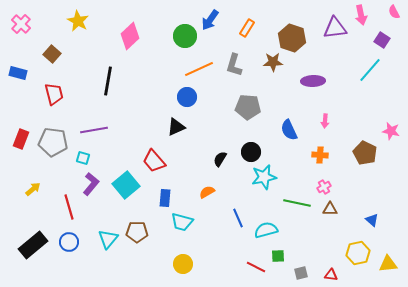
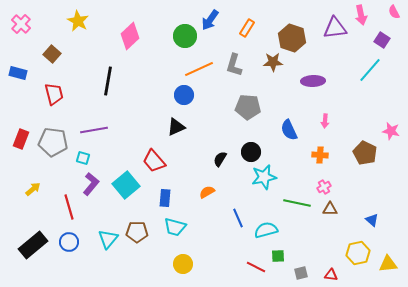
blue circle at (187, 97): moved 3 px left, 2 px up
cyan trapezoid at (182, 222): moved 7 px left, 5 px down
